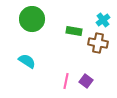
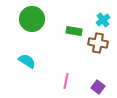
purple square: moved 12 px right, 6 px down
